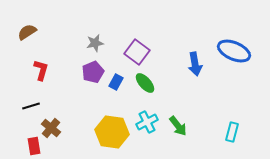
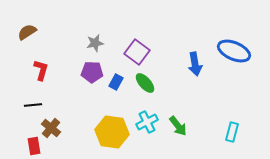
purple pentagon: moved 1 px left; rotated 25 degrees clockwise
black line: moved 2 px right, 1 px up; rotated 12 degrees clockwise
